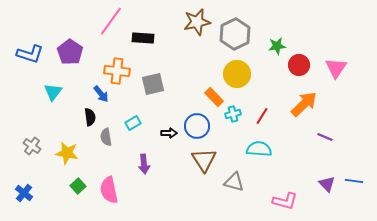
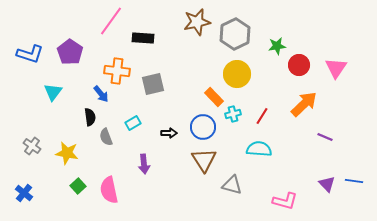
blue circle: moved 6 px right, 1 px down
gray semicircle: rotated 12 degrees counterclockwise
gray triangle: moved 2 px left, 3 px down
